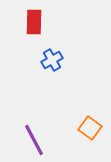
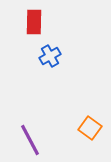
blue cross: moved 2 px left, 4 px up
purple line: moved 4 px left
